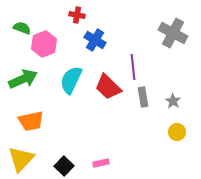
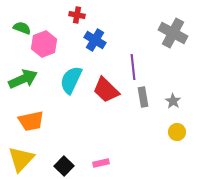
red trapezoid: moved 2 px left, 3 px down
